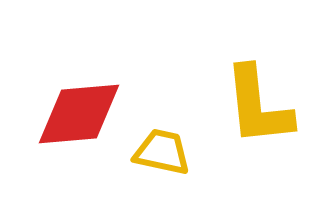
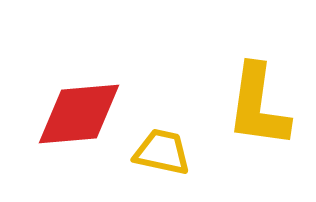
yellow L-shape: rotated 14 degrees clockwise
